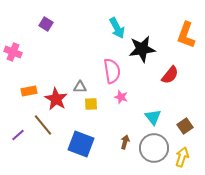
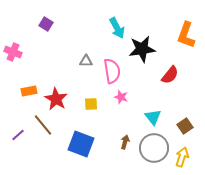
gray triangle: moved 6 px right, 26 px up
